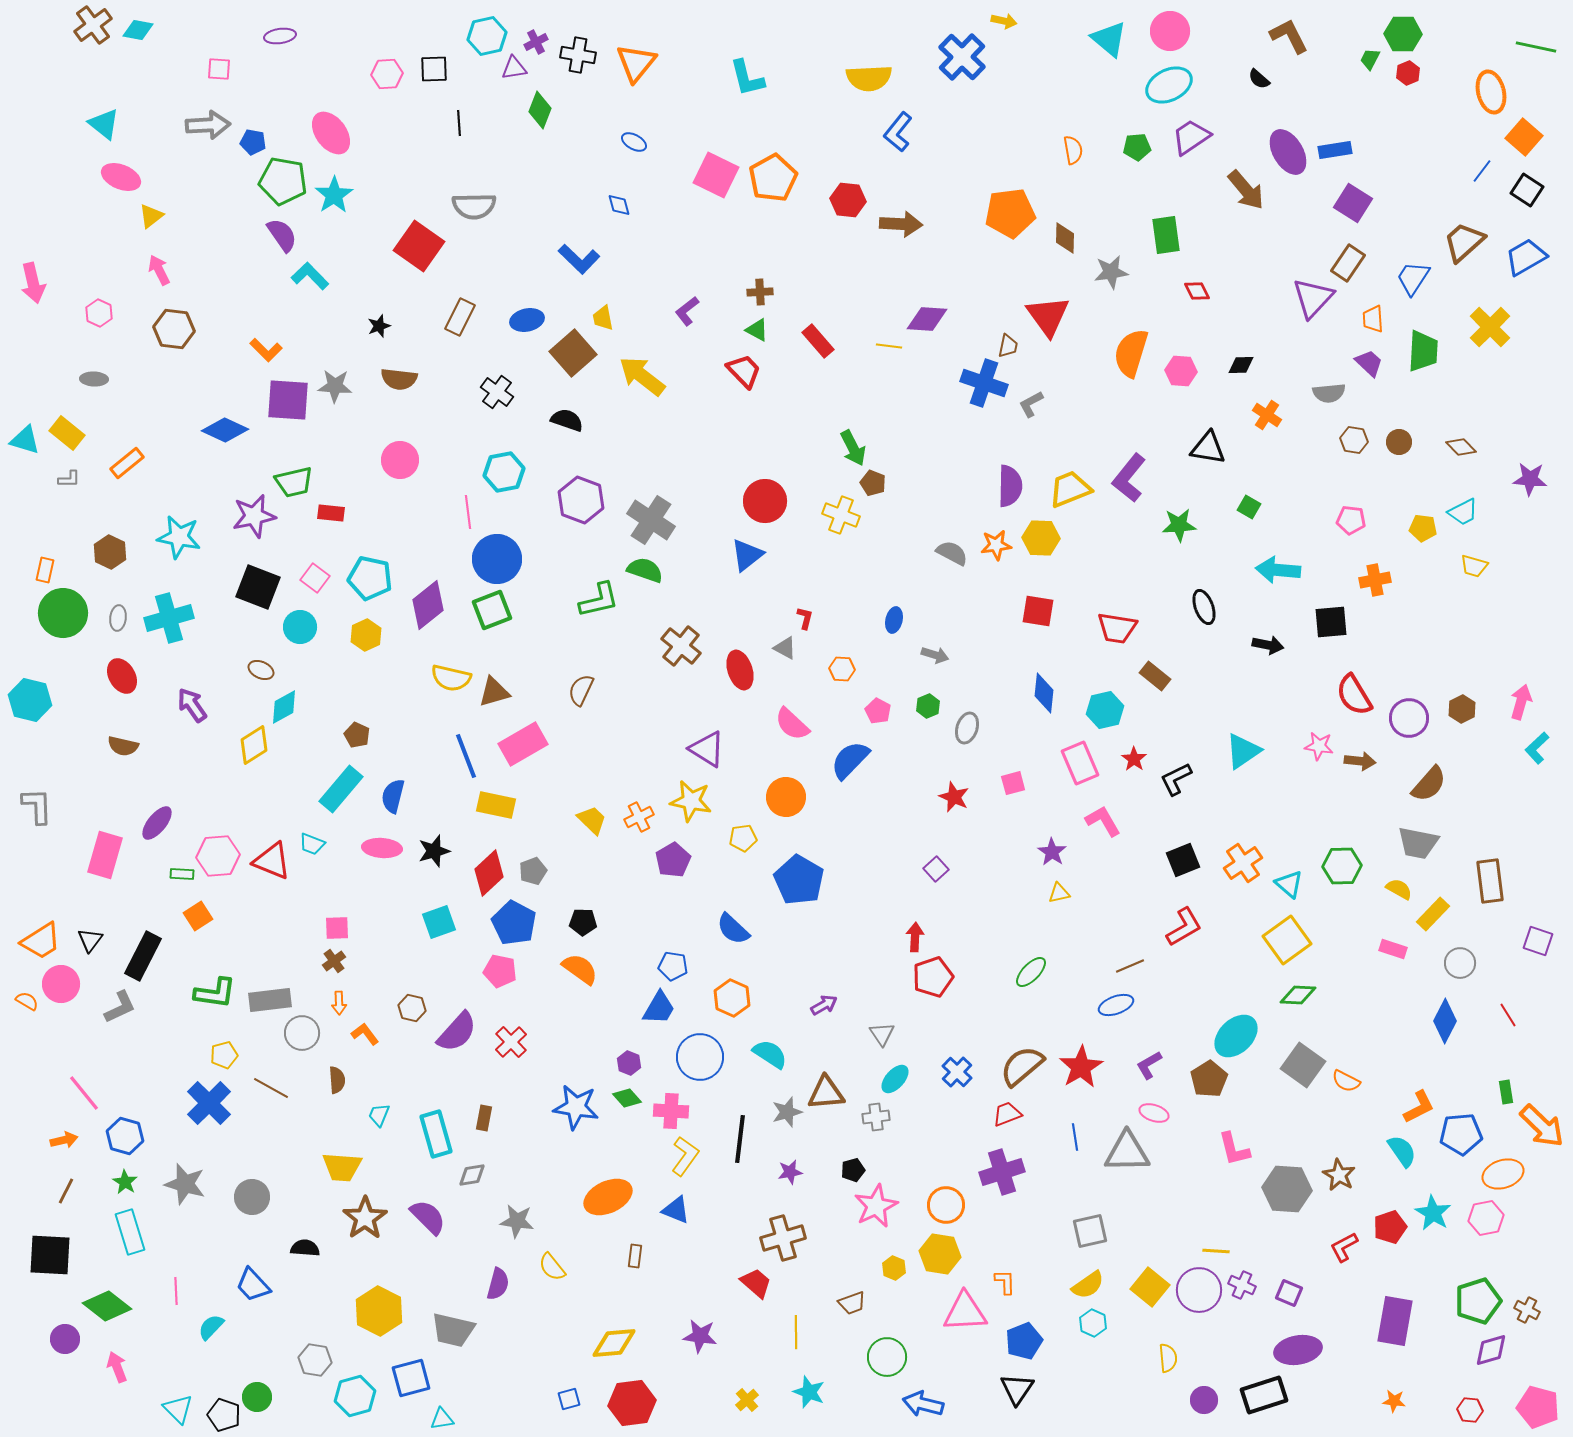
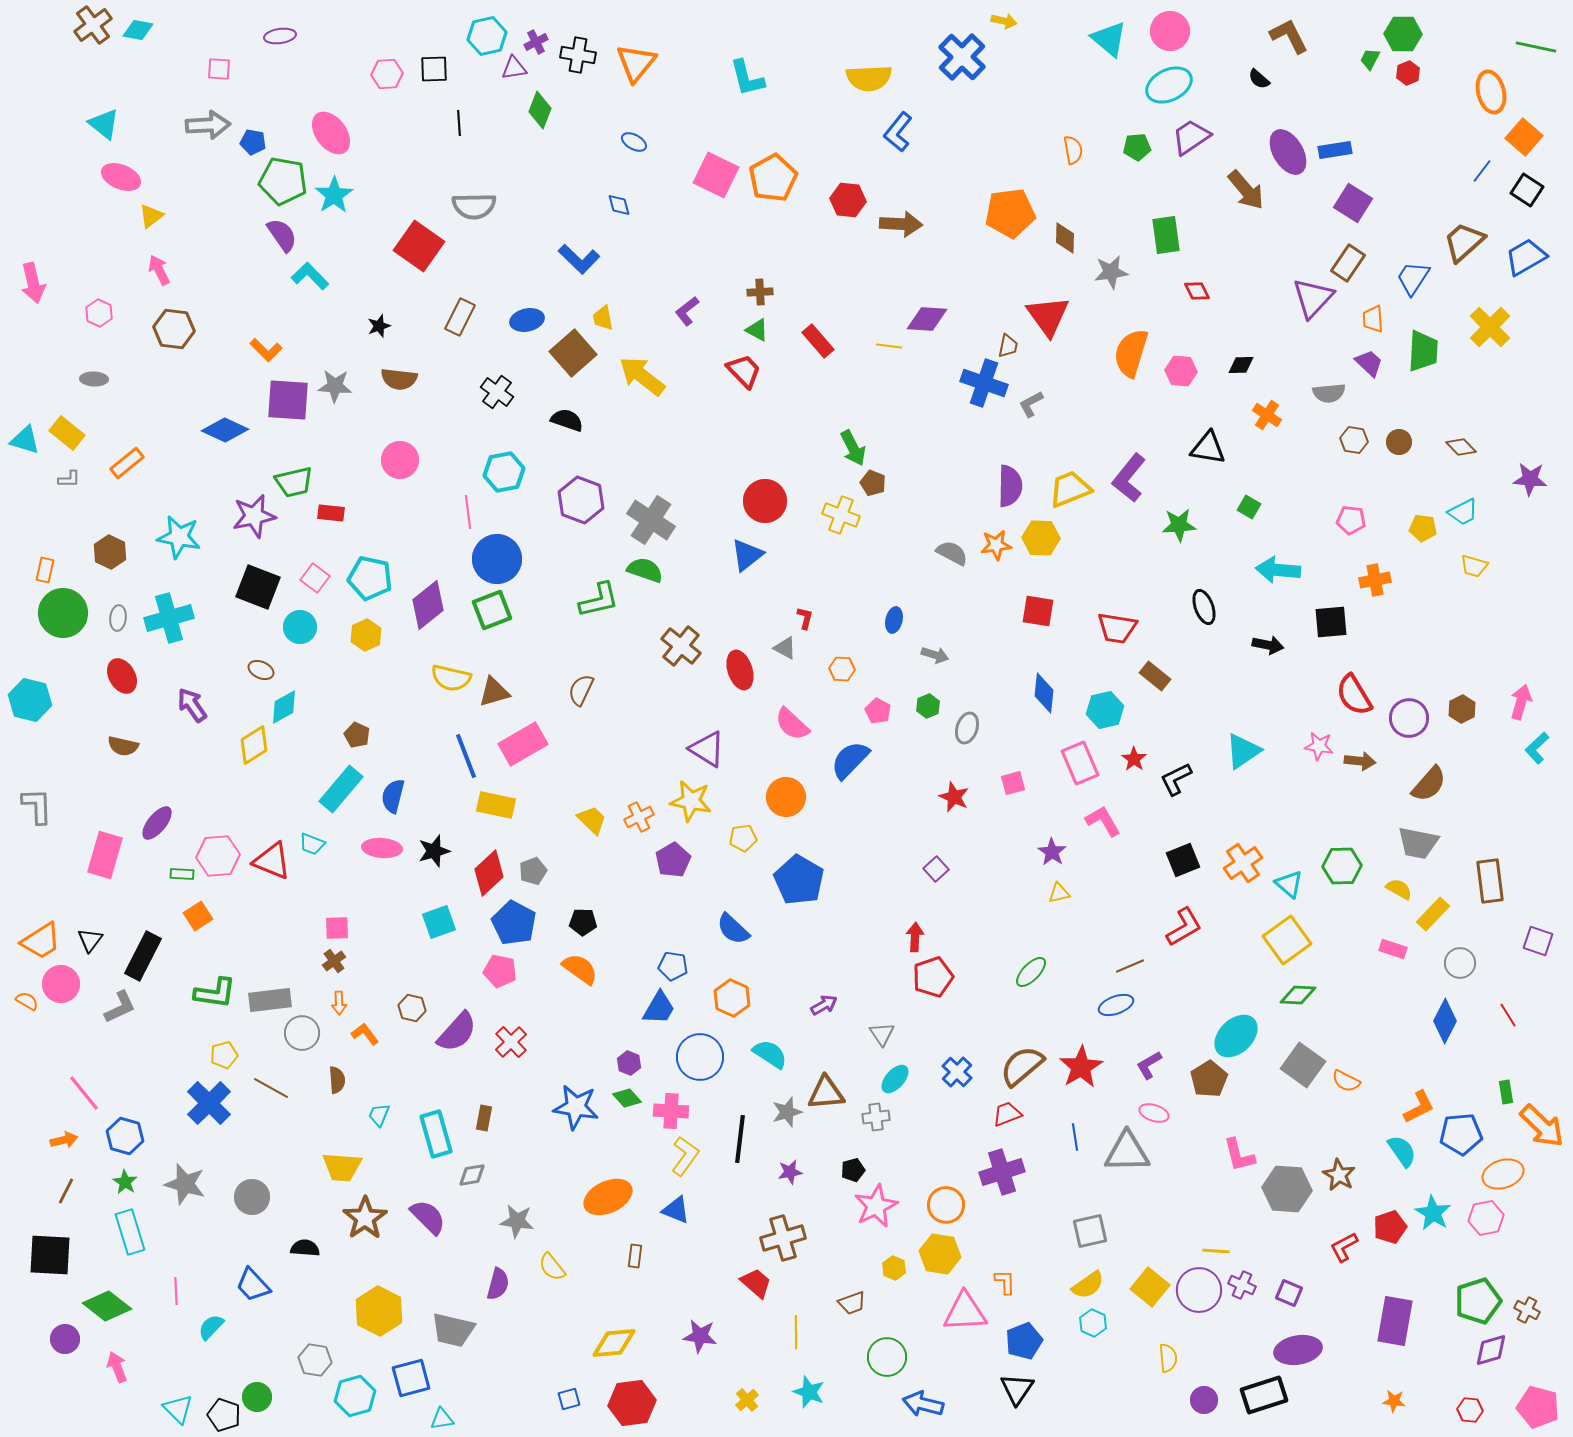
pink L-shape at (1234, 1149): moved 5 px right, 6 px down
